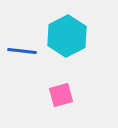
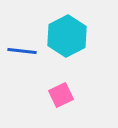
pink square: rotated 10 degrees counterclockwise
